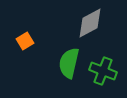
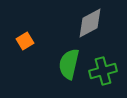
green semicircle: moved 1 px down
green cross: rotated 36 degrees counterclockwise
